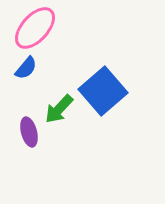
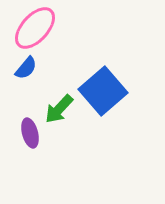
purple ellipse: moved 1 px right, 1 px down
